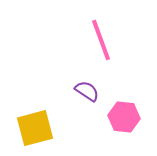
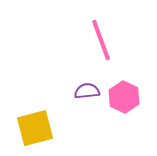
purple semicircle: rotated 40 degrees counterclockwise
pink hexagon: moved 20 px up; rotated 20 degrees clockwise
